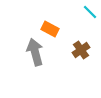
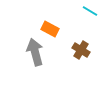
cyan line: moved 1 px up; rotated 14 degrees counterclockwise
brown cross: rotated 24 degrees counterclockwise
